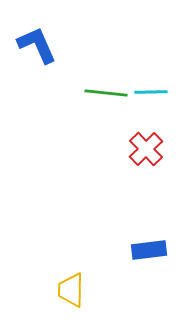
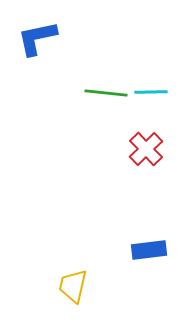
blue L-shape: moved 7 px up; rotated 78 degrees counterclockwise
yellow trapezoid: moved 2 px right, 4 px up; rotated 12 degrees clockwise
